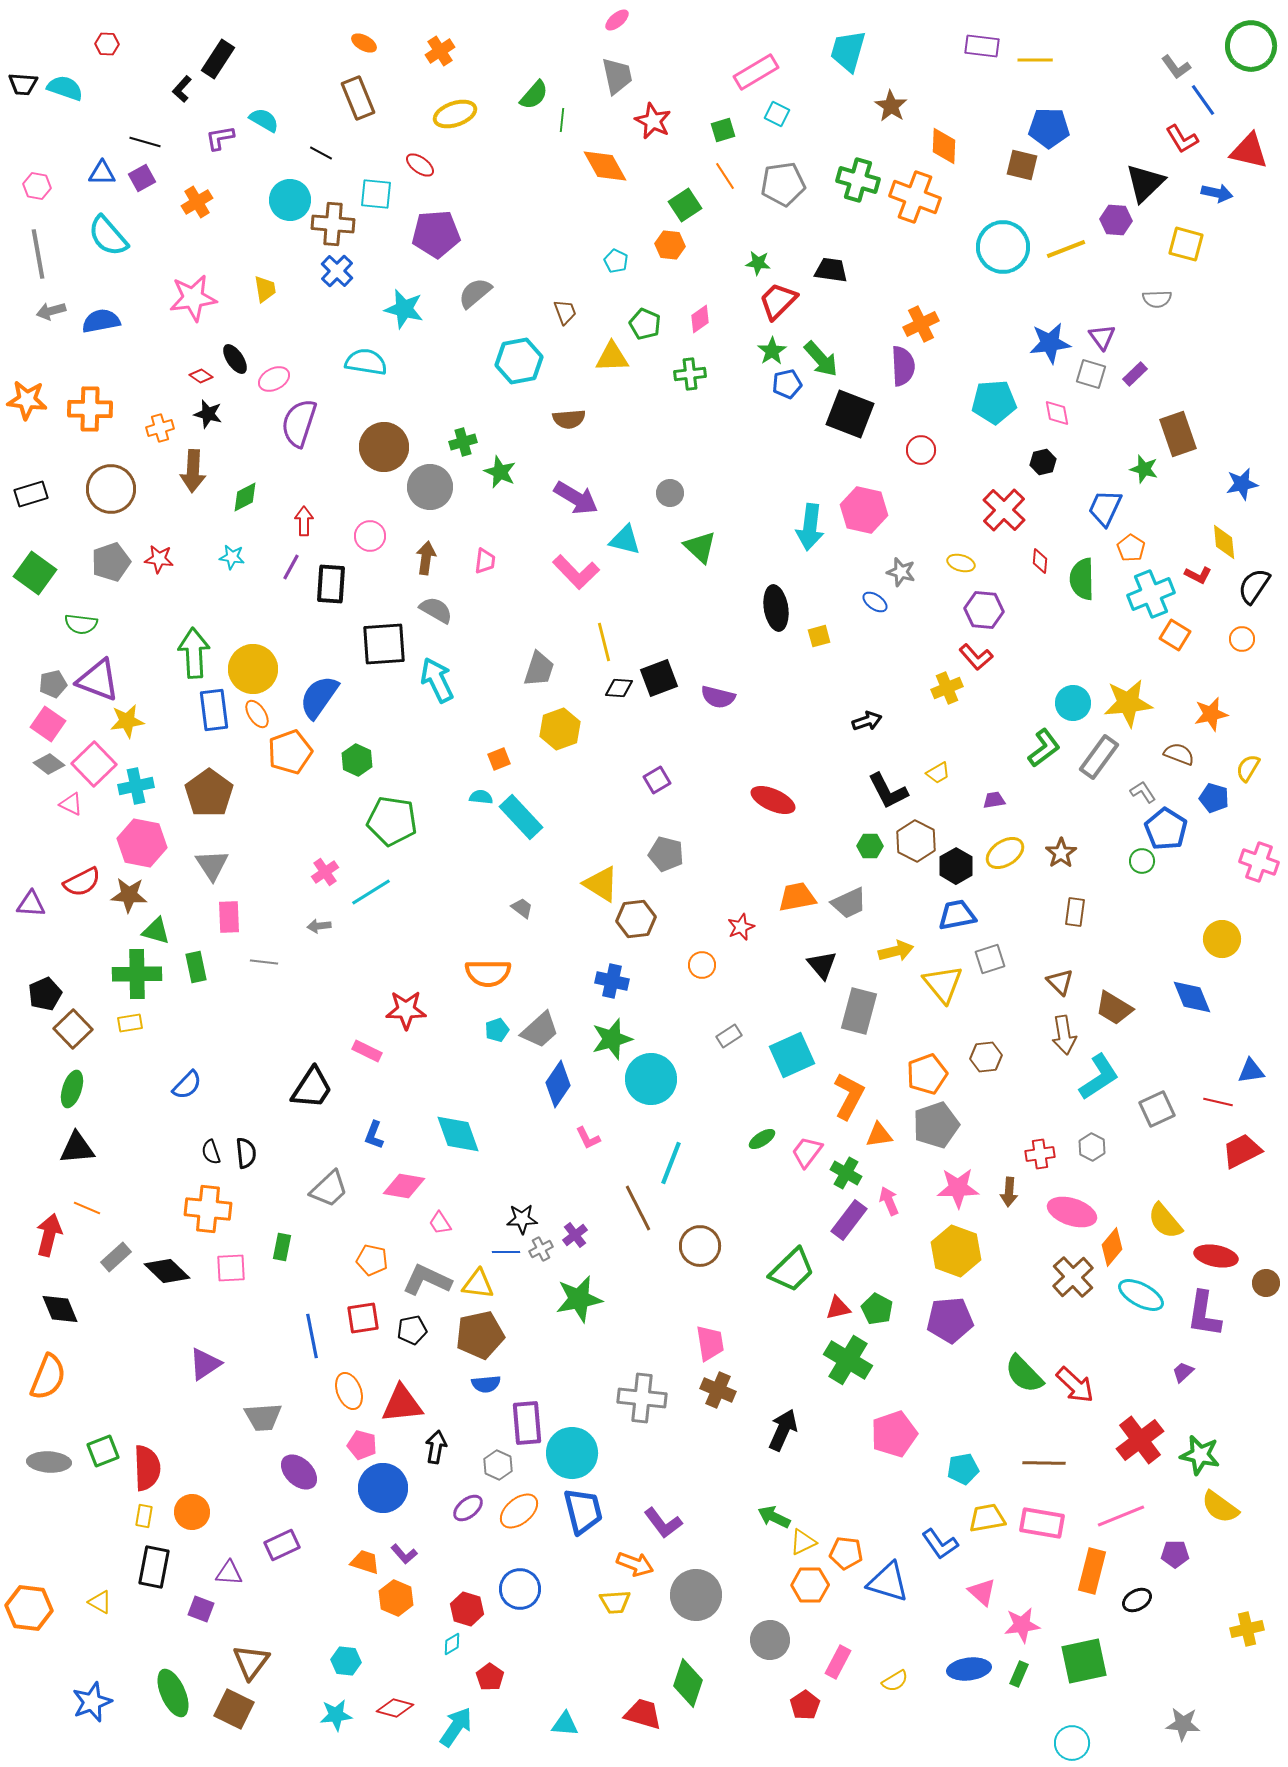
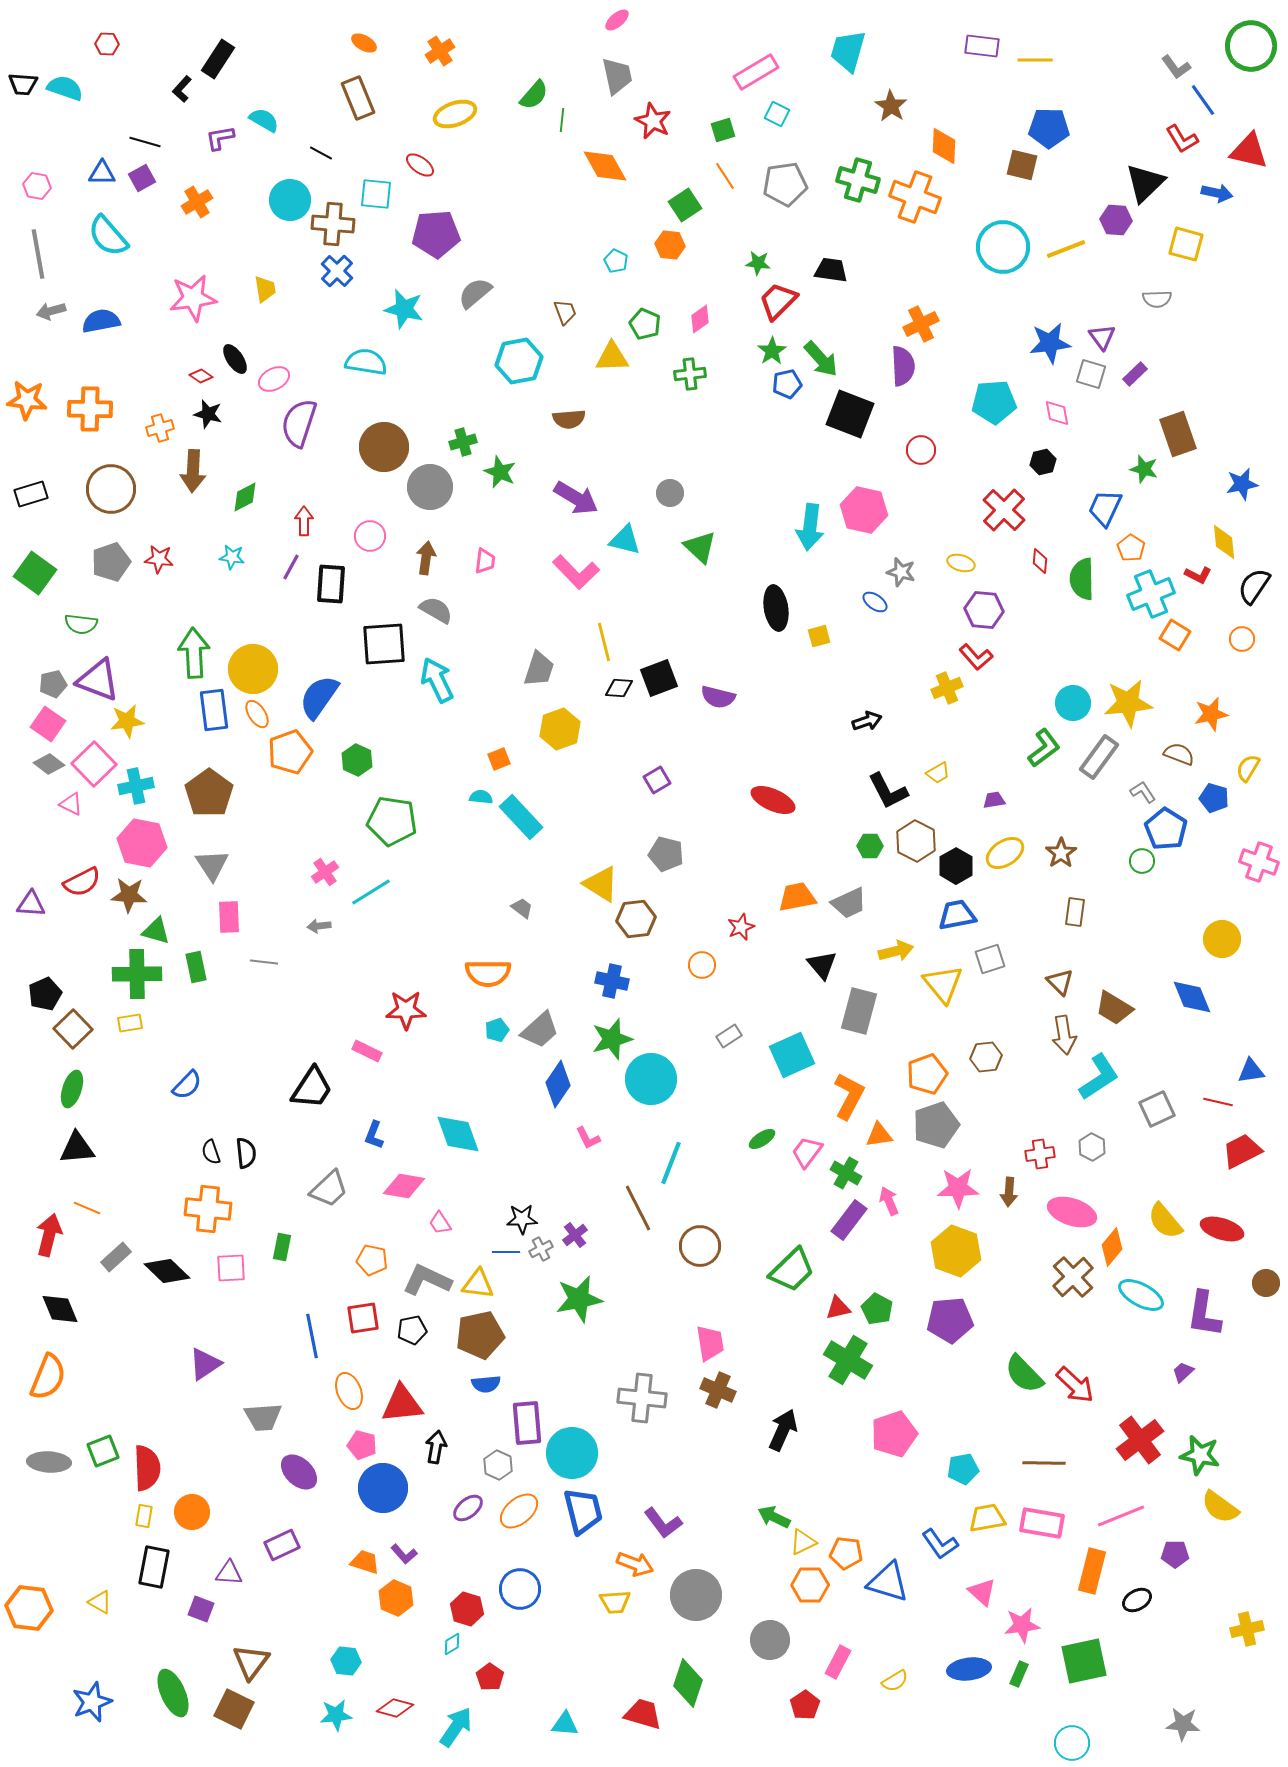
gray pentagon at (783, 184): moved 2 px right
red ellipse at (1216, 1256): moved 6 px right, 27 px up; rotated 6 degrees clockwise
